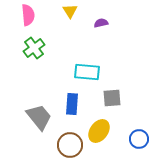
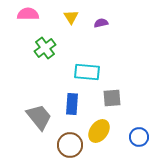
yellow triangle: moved 1 px right, 6 px down
pink semicircle: moved 1 px up; rotated 85 degrees counterclockwise
green cross: moved 11 px right
blue circle: moved 2 px up
